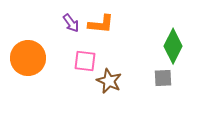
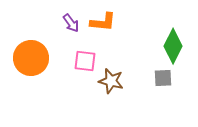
orange L-shape: moved 2 px right, 2 px up
orange circle: moved 3 px right
brown star: moved 2 px right; rotated 10 degrees counterclockwise
